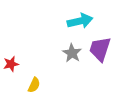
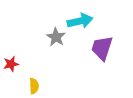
purple trapezoid: moved 2 px right, 1 px up
gray star: moved 16 px left, 16 px up
yellow semicircle: moved 1 px down; rotated 28 degrees counterclockwise
